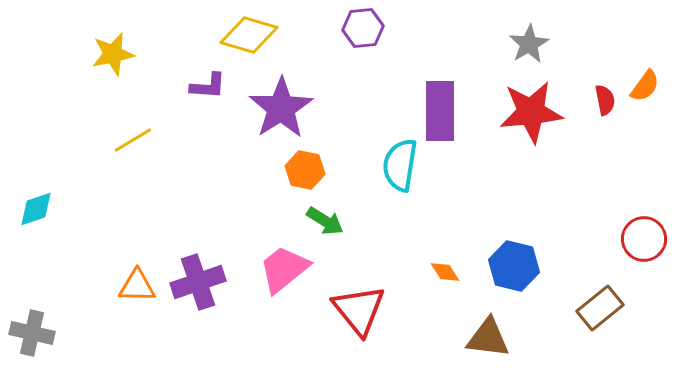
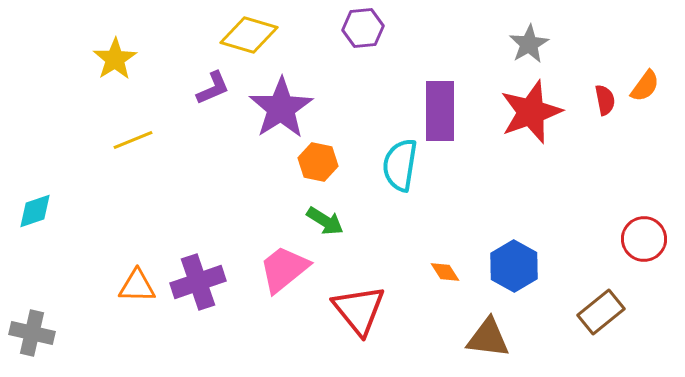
yellow star: moved 2 px right, 5 px down; rotated 21 degrees counterclockwise
purple L-shape: moved 5 px right, 2 px down; rotated 27 degrees counterclockwise
red star: rotated 14 degrees counterclockwise
yellow line: rotated 9 degrees clockwise
orange hexagon: moved 13 px right, 8 px up
cyan diamond: moved 1 px left, 2 px down
blue hexagon: rotated 15 degrees clockwise
brown rectangle: moved 1 px right, 4 px down
